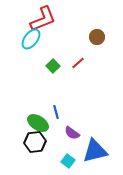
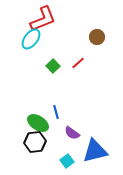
cyan square: moved 1 px left; rotated 16 degrees clockwise
